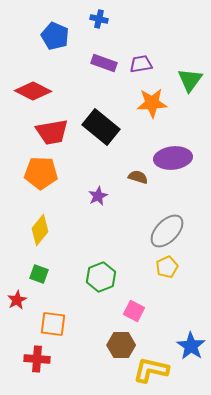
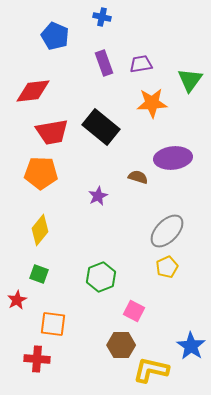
blue cross: moved 3 px right, 2 px up
purple rectangle: rotated 50 degrees clockwise
red diamond: rotated 33 degrees counterclockwise
